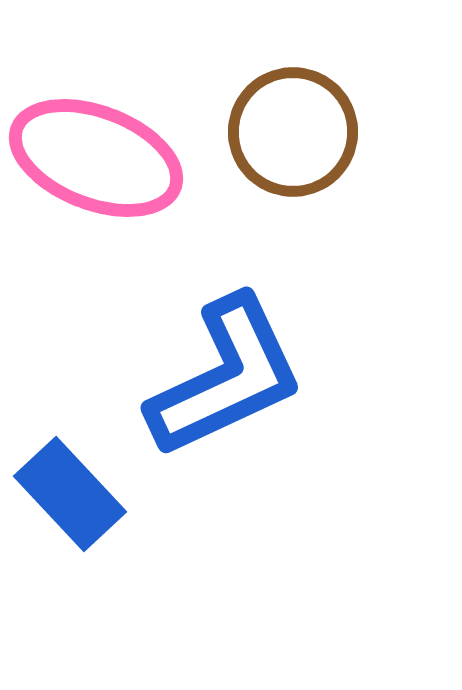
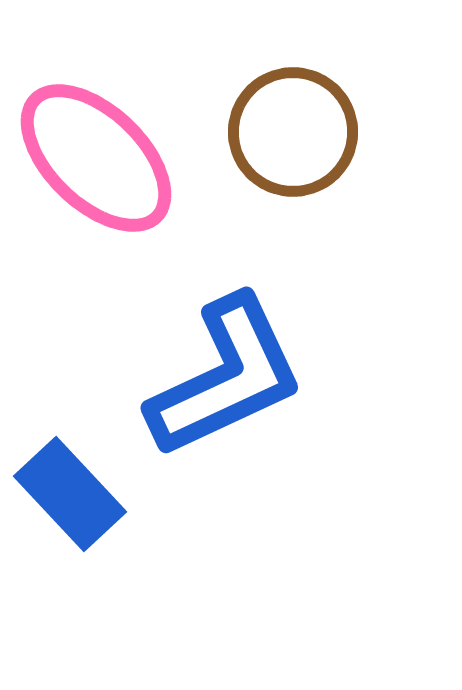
pink ellipse: rotated 23 degrees clockwise
